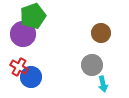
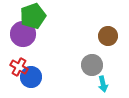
brown circle: moved 7 px right, 3 px down
